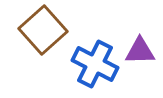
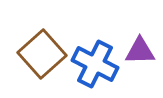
brown square: moved 1 px left, 24 px down
